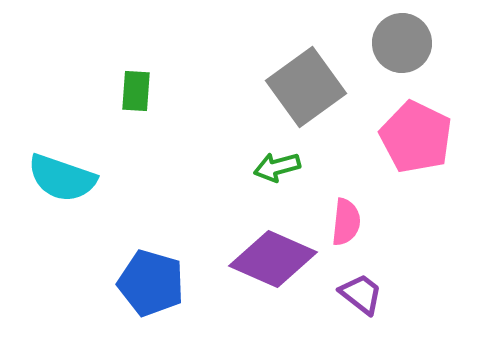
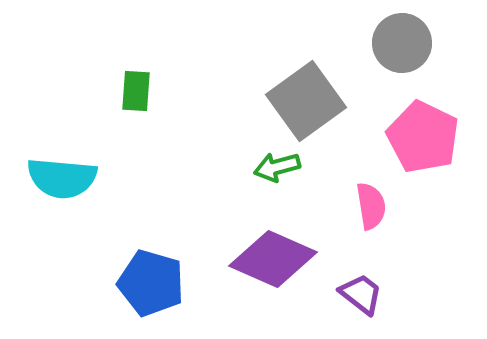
gray square: moved 14 px down
pink pentagon: moved 7 px right
cyan semicircle: rotated 14 degrees counterclockwise
pink semicircle: moved 25 px right, 16 px up; rotated 15 degrees counterclockwise
